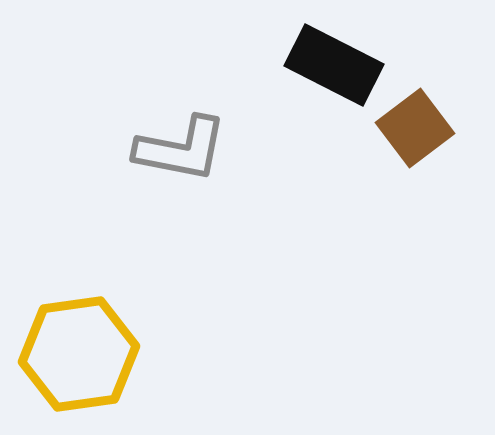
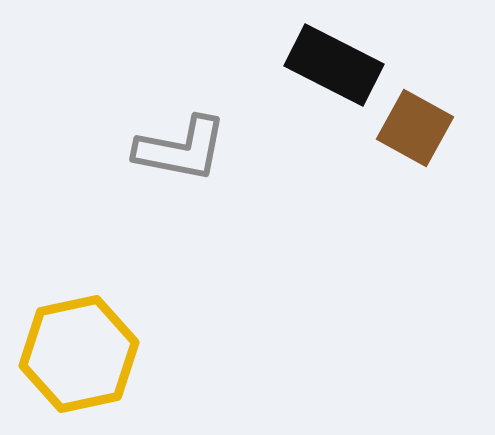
brown square: rotated 24 degrees counterclockwise
yellow hexagon: rotated 4 degrees counterclockwise
